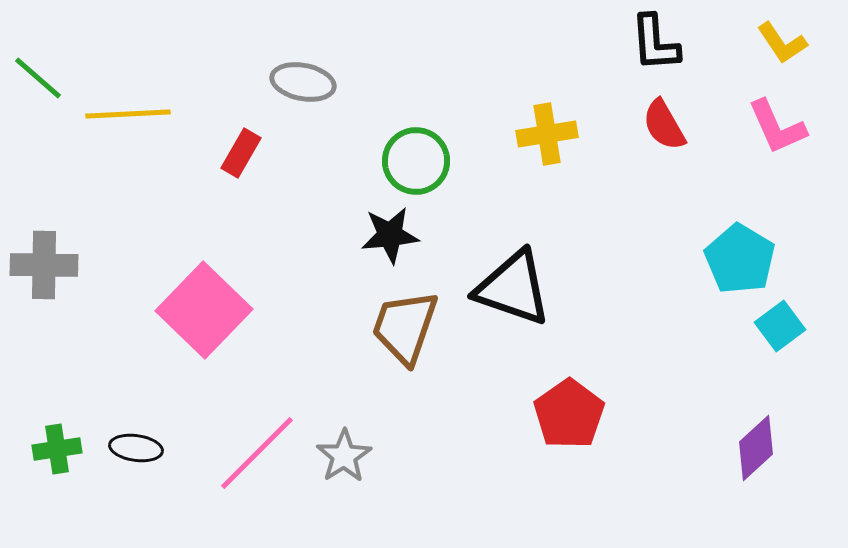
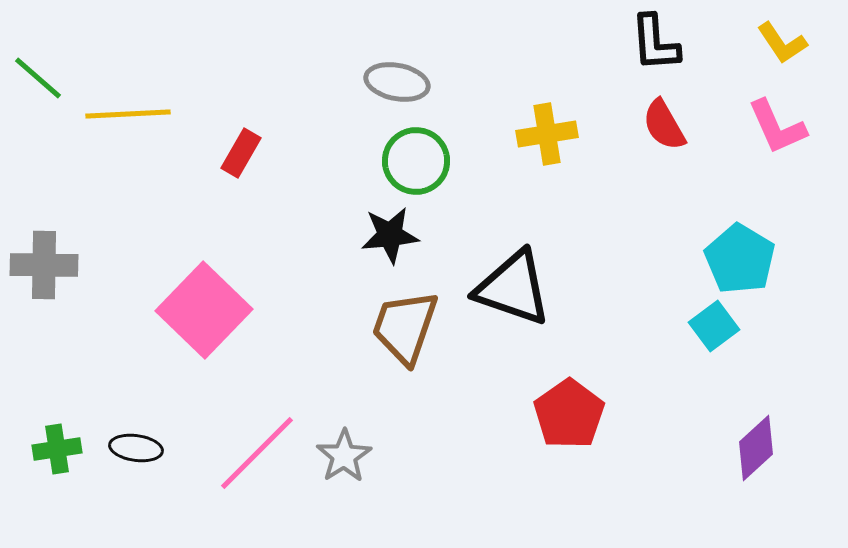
gray ellipse: moved 94 px right
cyan square: moved 66 px left
